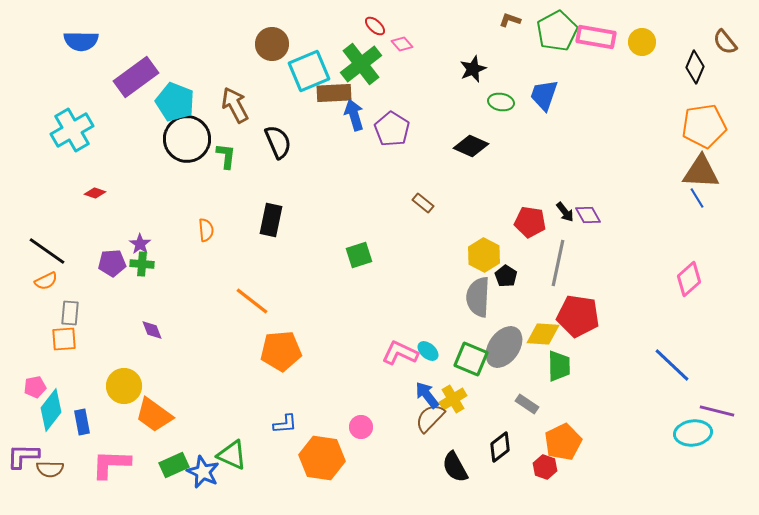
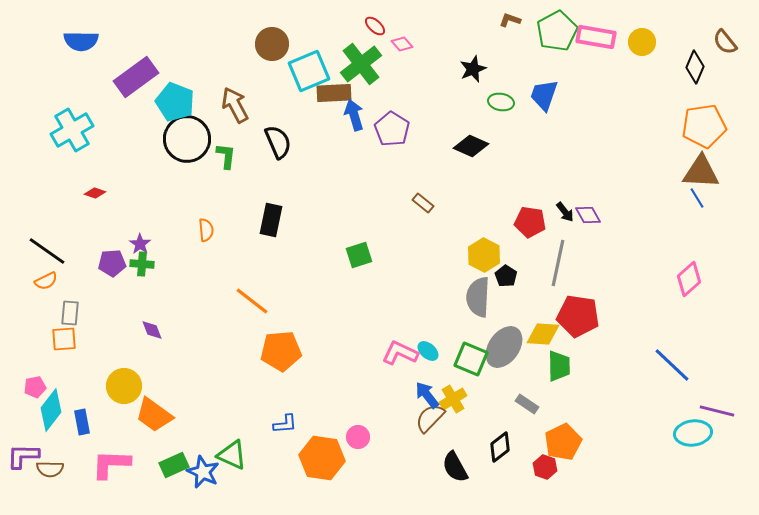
pink circle at (361, 427): moved 3 px left, 10 px down
